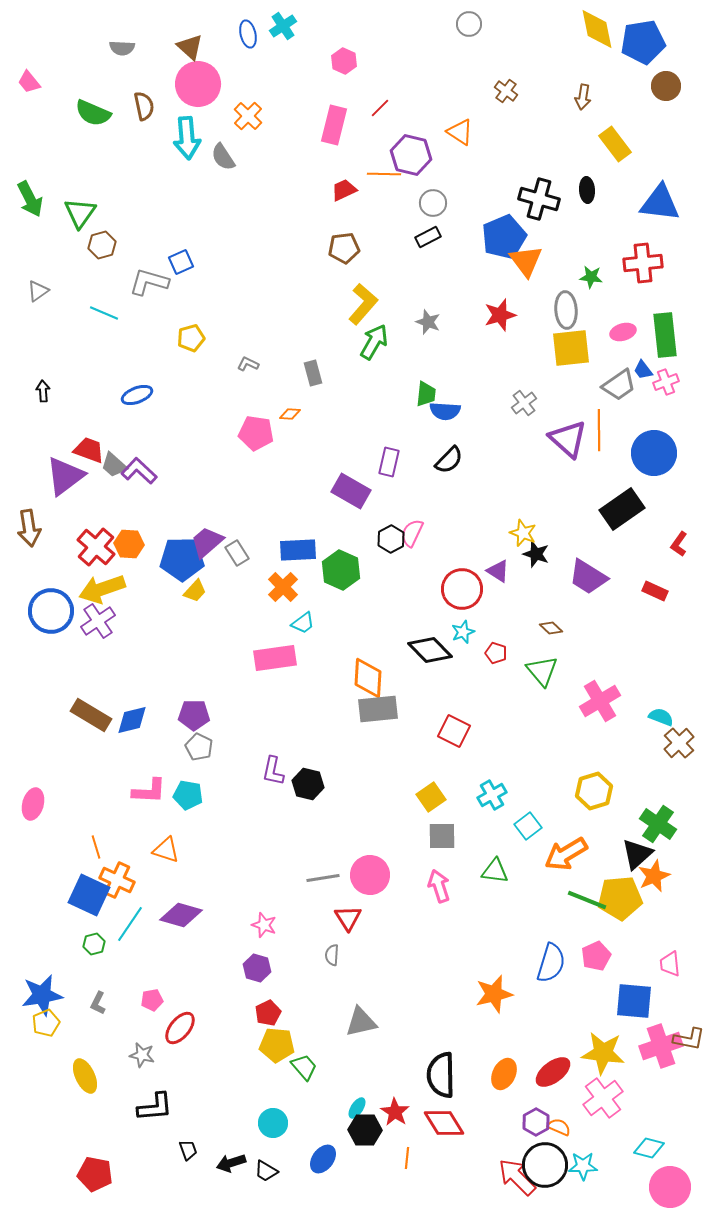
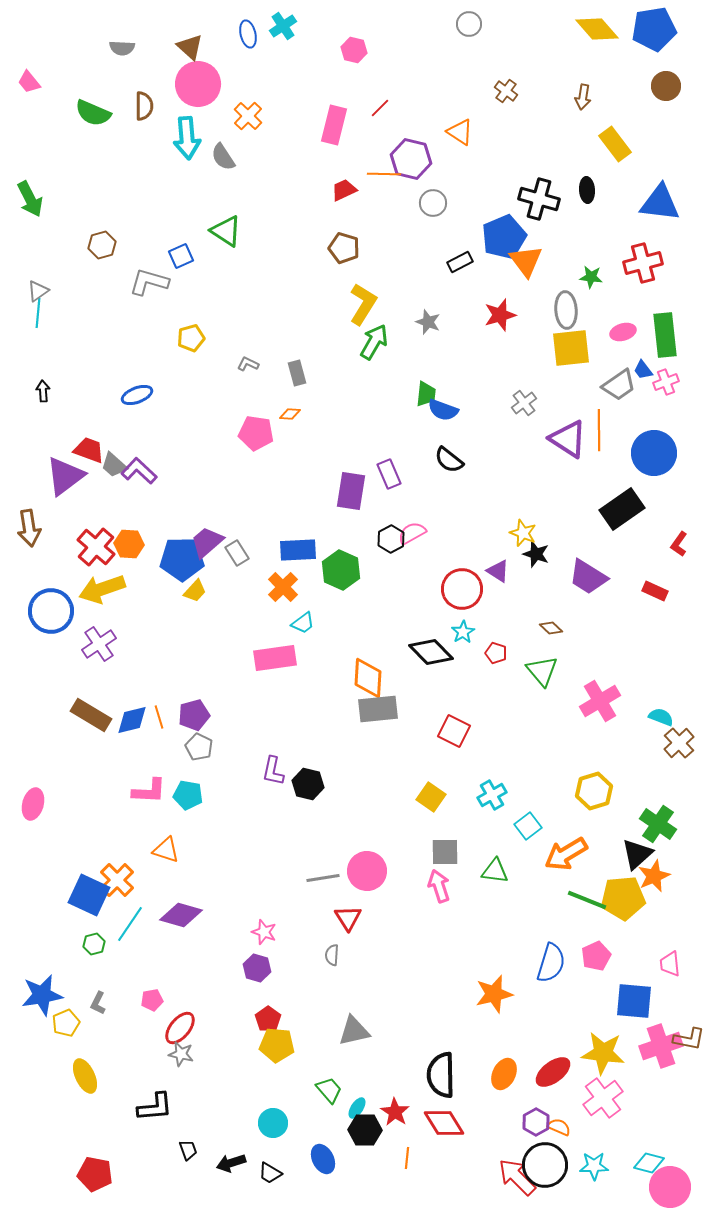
yellow diamond at (597, 29): rotated 30 degrees counterclockwise
blue pentagon at (643, 42): moved 11 px right, 13 px up
pink hexagon at (344, 61): moved 10 px right, 11 px up; rotated 10 degrees counterclockwise
brown semicircle at (144, 106): rotated 12 degrees clockwise
purple hexagon at (411, 155): moved 4 px down
green triangle at (80, 213): moved 146 px right, 18 px down; rotated 32 degrees counterclockwise
black rectangle at (428, 237): moved 32 px right, 25 px down
brown pentagon at (344, 248): rotated 24 degrees clockwise
blue square at (181, 262): moved 6 px up
red cross at (643, 263): rotated 9 degrees counterclockwise
yellow L-shape at (363, 304): rotated 9 degrees counterclockwise
cyan line at (104, 313): moved 66 px left; rotated 72 degrees clockwise
gray rectangle at (313, 373): moved 16 px left
blue semicircle at (445, 411): moved 2 px left, 1 px up; rotated 16 degrees clockwise
purple triangle at (568, 439): rotated 9 degrees counterclockwise
black semicircle at (449, 460): rotated 84 degrees clockwise
purple rectangle at (389, 462): moved 12 px down; rotated 36 degrees counterclockwise
purple rectangle at (351, 491): rotated 69 degrees clockwise
pink semicircle at (412, 533): rotated 36 degrees clockwise
purple cross at (98, 621): moved 1 px right, 23 px down
cyan star at (463, 632): rotated 10 degrees counterclockwise
black diamond at (430, 650): moved 1 px right, 2 px down
purple pentagon at (194, 715): rotated 16 degrees counterclockwise
yellow square at (431, 797): rotated 20 degrees counterclockwise
gray square at (442, 836): moved 3 px right, 16 px down
orange line at (96, 847): moved 63 px right, 130 px up
pink circle at (370, 875): moved 3 px left, 4 px up
orange cross at (117, 880): rotated 20 degrees clockwise
yellow pentagon at (620, 898): moved 3 px right
pink star at (264, 925): moved 7 px down
red pentagon at (268, 1013): moved 6 px down; rotated 10 degrees counterclockwise
gray triangle at (361, 1022): moved 7 px left, 9 px down
yellow pentagon at (46, 1023): moved 20 px right
gray star at (142, 1055): moved 39 px right, 1 px up
green trapezoid at (304, 1067): moved 25 px right, 23 px down
cyan diamond at (649, 1148): moved 15 px down
blue ellipse at (323, 1159): rotated 64 degrees counterclockwise
cyan star at (583, 1166): moved 11 px right
black trapezoid at (266, 1171): moved 4 px right, 2 px down
